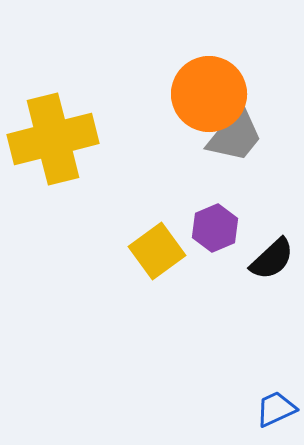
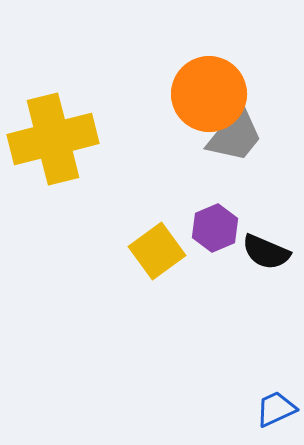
black semicircle: moved 6 px left, 7 px up; rotated 66 degrees clockwise
